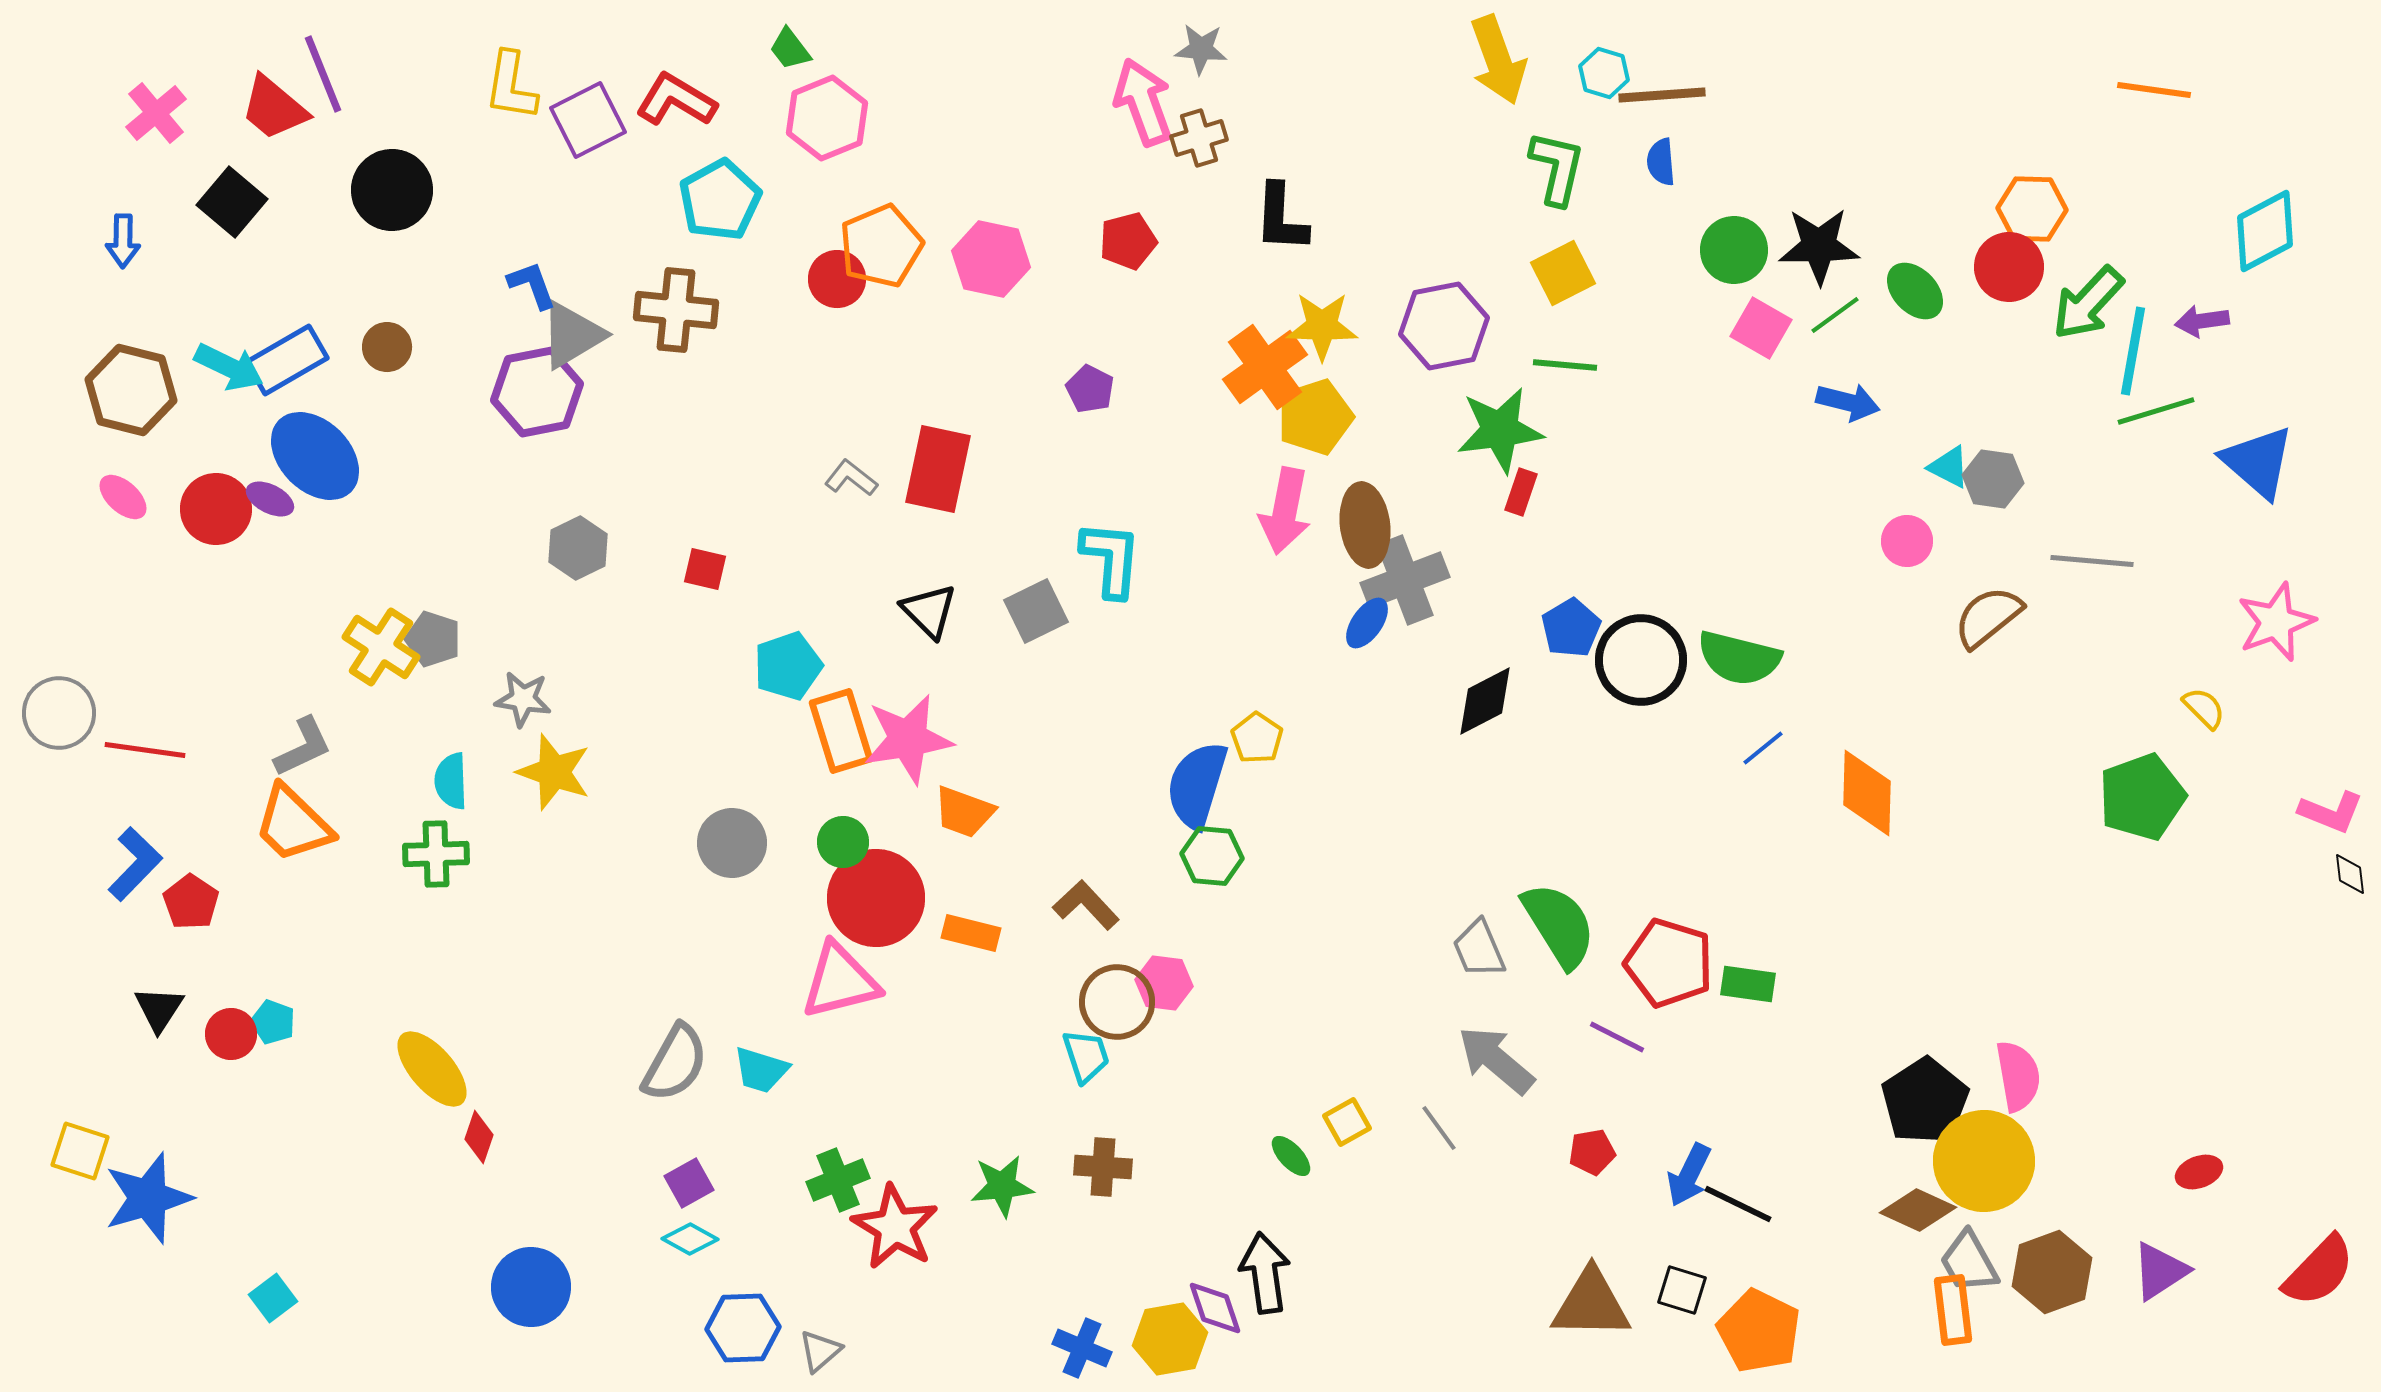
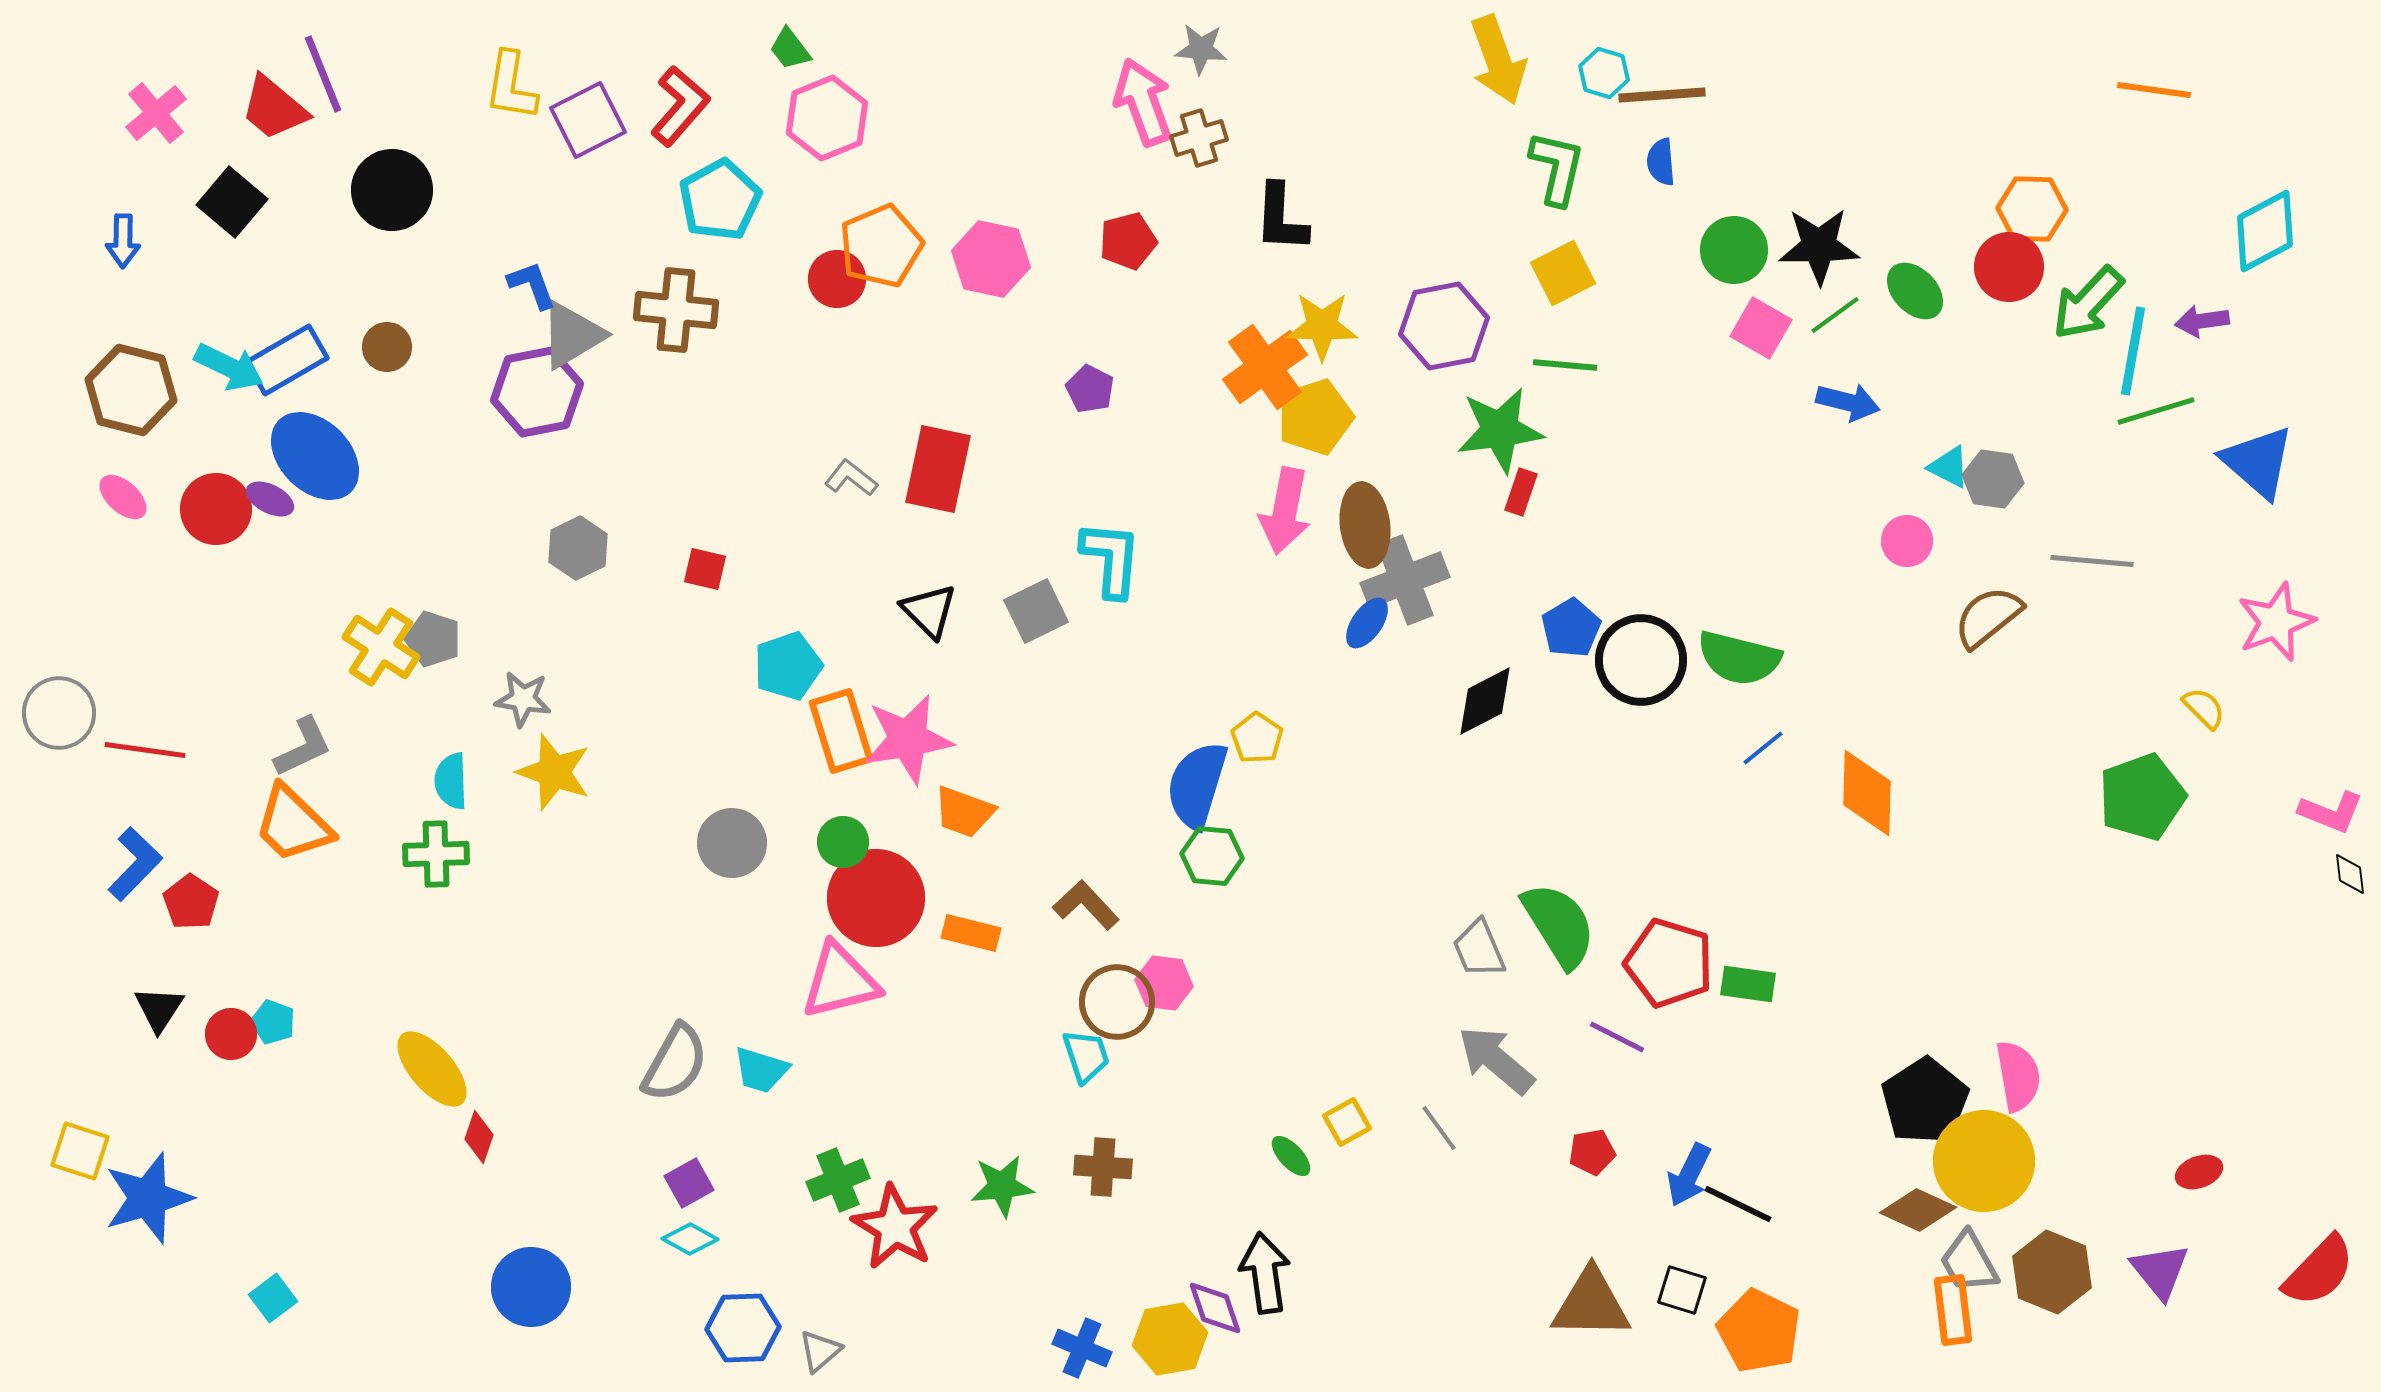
red L-shape at (676, 100): moved 4 px right, 6 px down; rotated 100 degrees clockwise
purple triangle at (2160, 1271): rotated 36 degrees counterclockwise
brown hexagon at (2052, 1272): rotated 18 degrees counterclockwise
